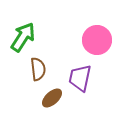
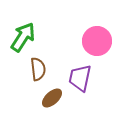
pink circle: moved 1 px down
